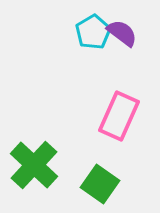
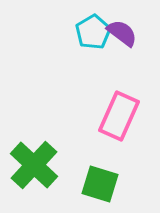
green square: rotated 18 degrees counterclockwise
